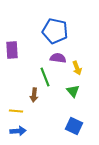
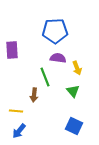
blue pentagon: rotated 15 degrees counterclockwise
blue arrow: moved 1 px right; rotated 133 degrees clockwise
